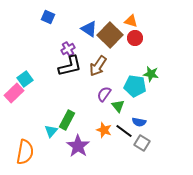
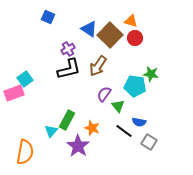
black L-shape: moved 1 px left, 3 px down
pink rectangle: rotated 24 degrees clockwise
orange star: moved 12 px left, 2 px up
gray square: moved 7 px right, 1 px up
